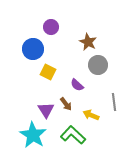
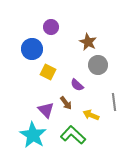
blue circle: moved 1 px left
brown arrow: moved 1 px up
purple triangle: rotated 12 degrees counterclockwise
